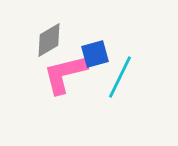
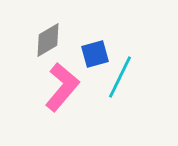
gray diamond: moved 1 px left
pink L-shape: moved 3 px left, 13 px down; rotated 144 degrees clockwise
